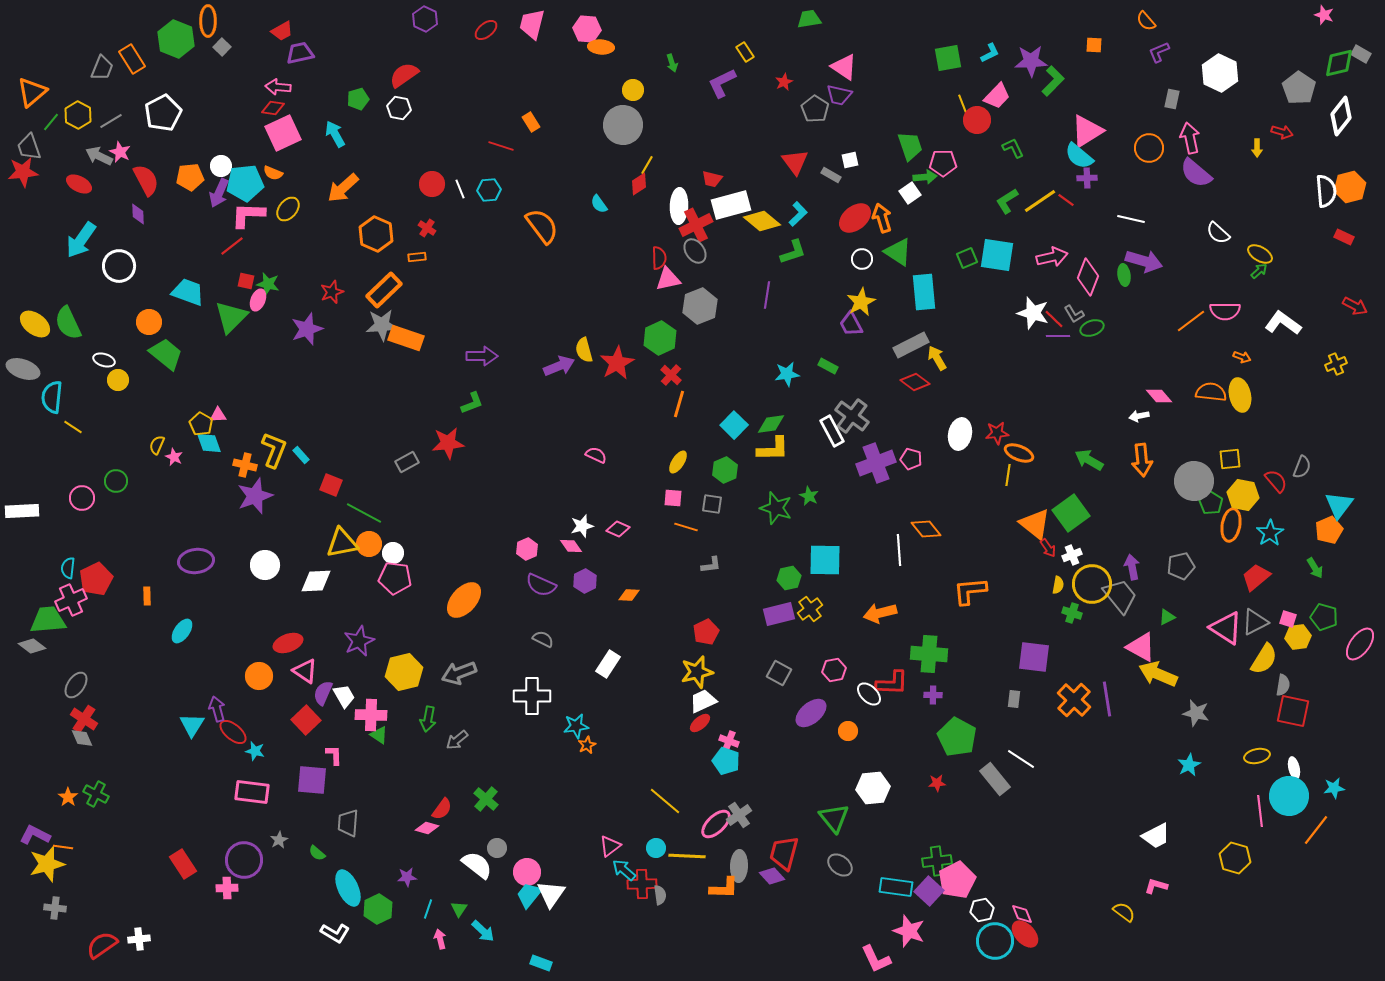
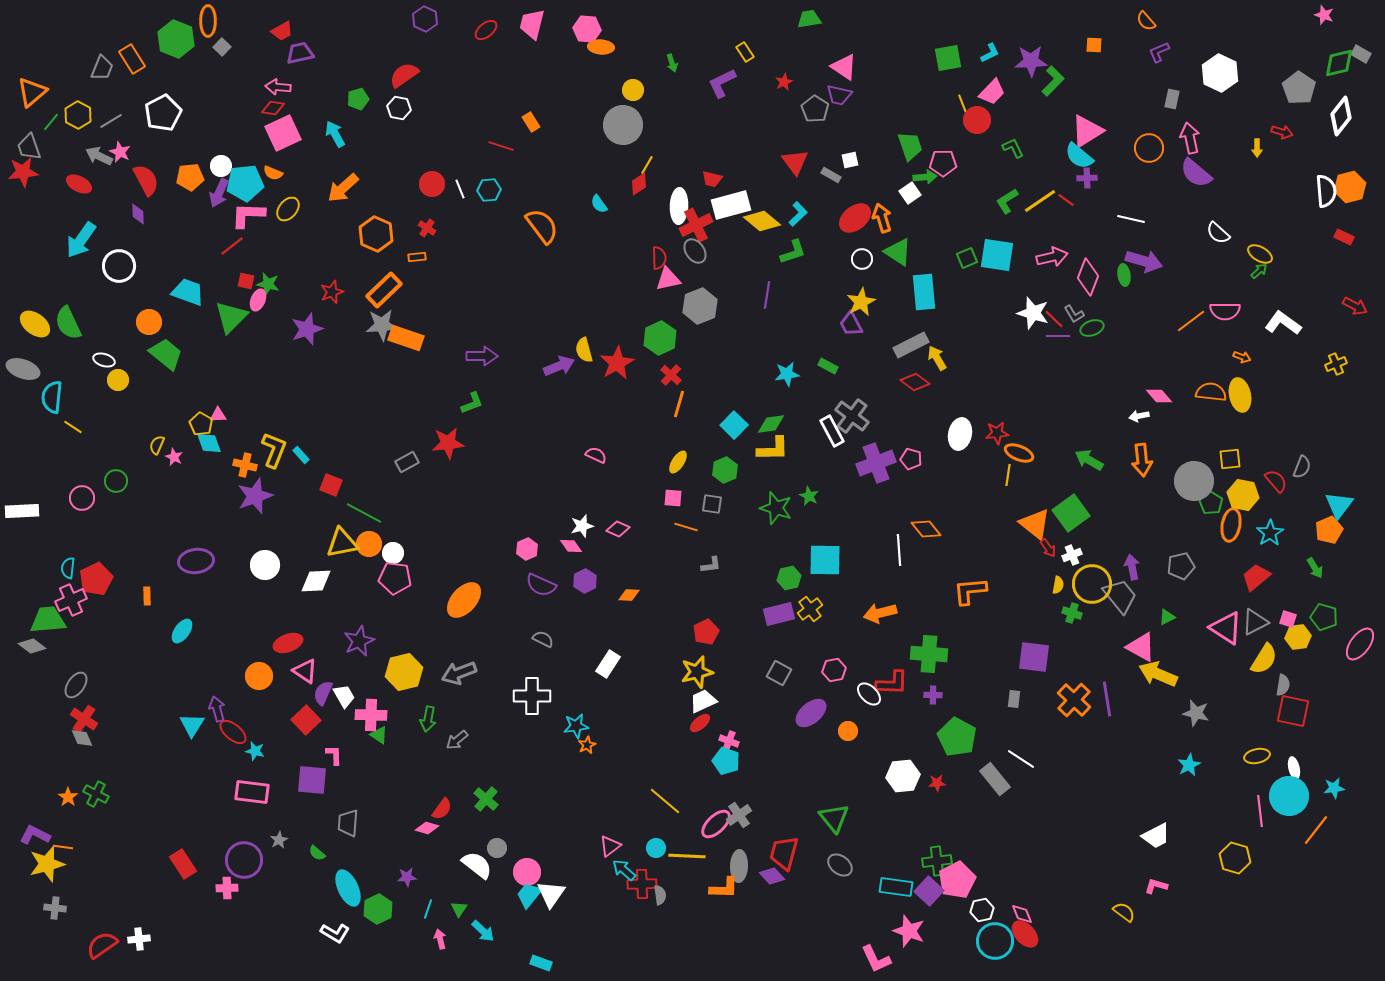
pink trapezoid at (997, 96): moved 5 px left, 4 px up
white hexagon at (873, 788): moved 30 px right, 12 px up
